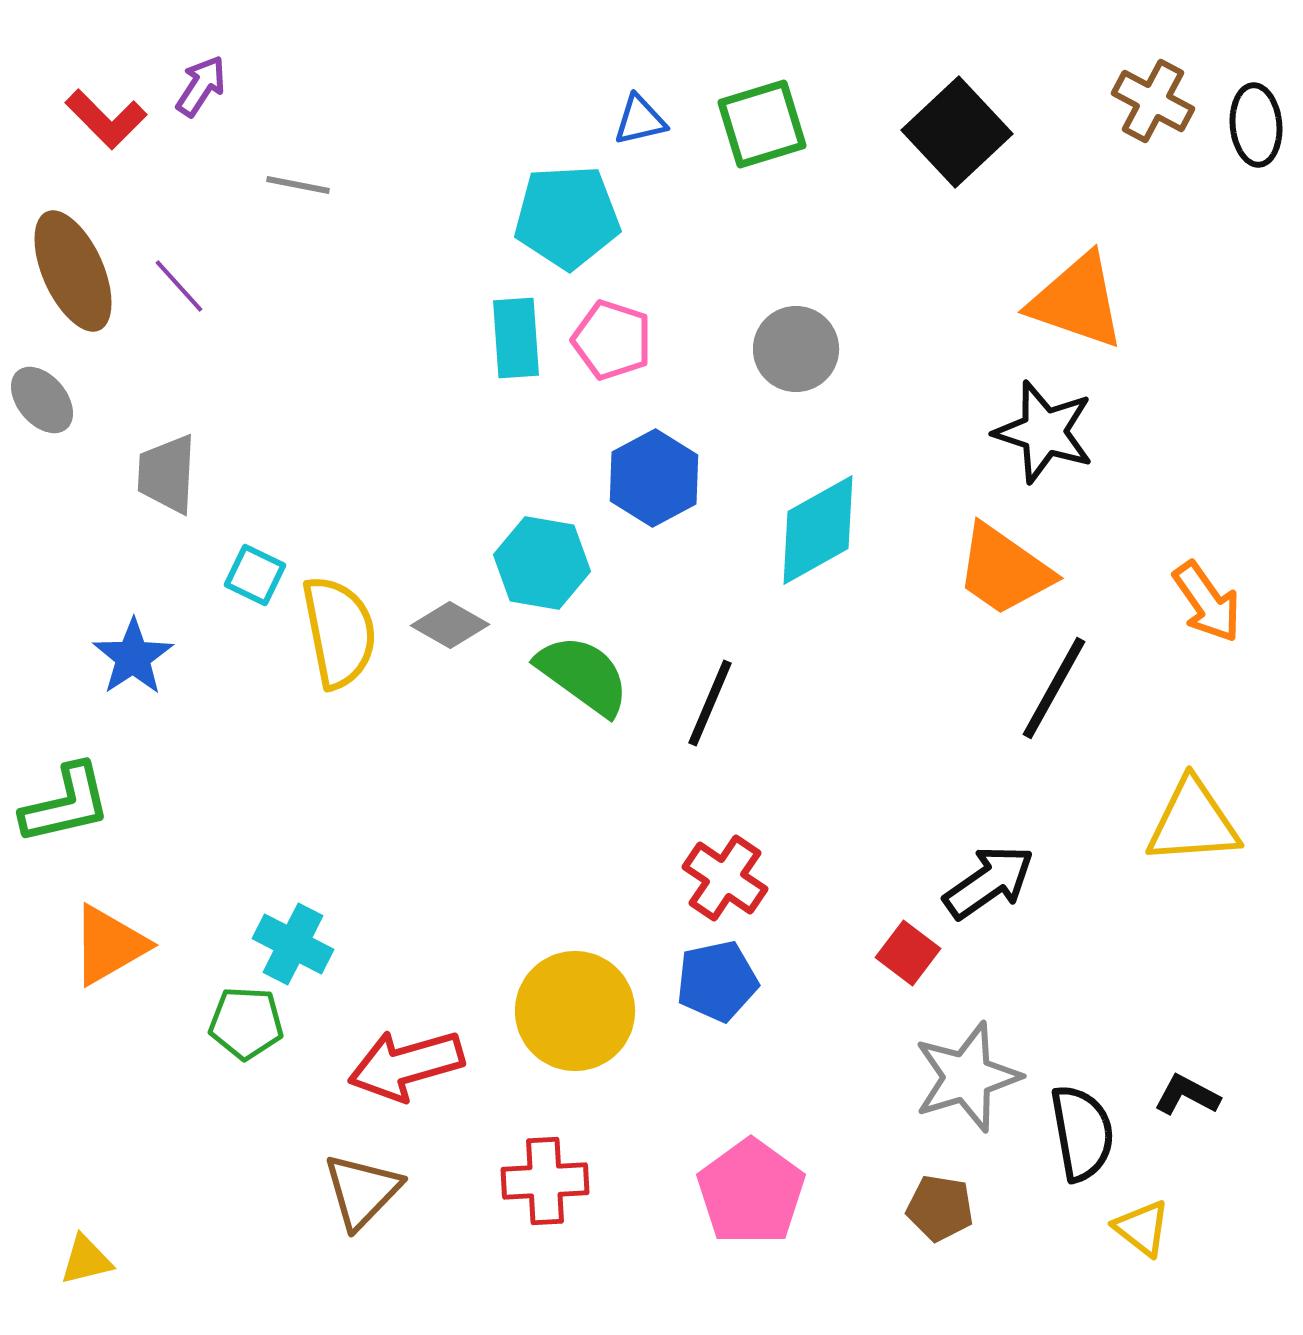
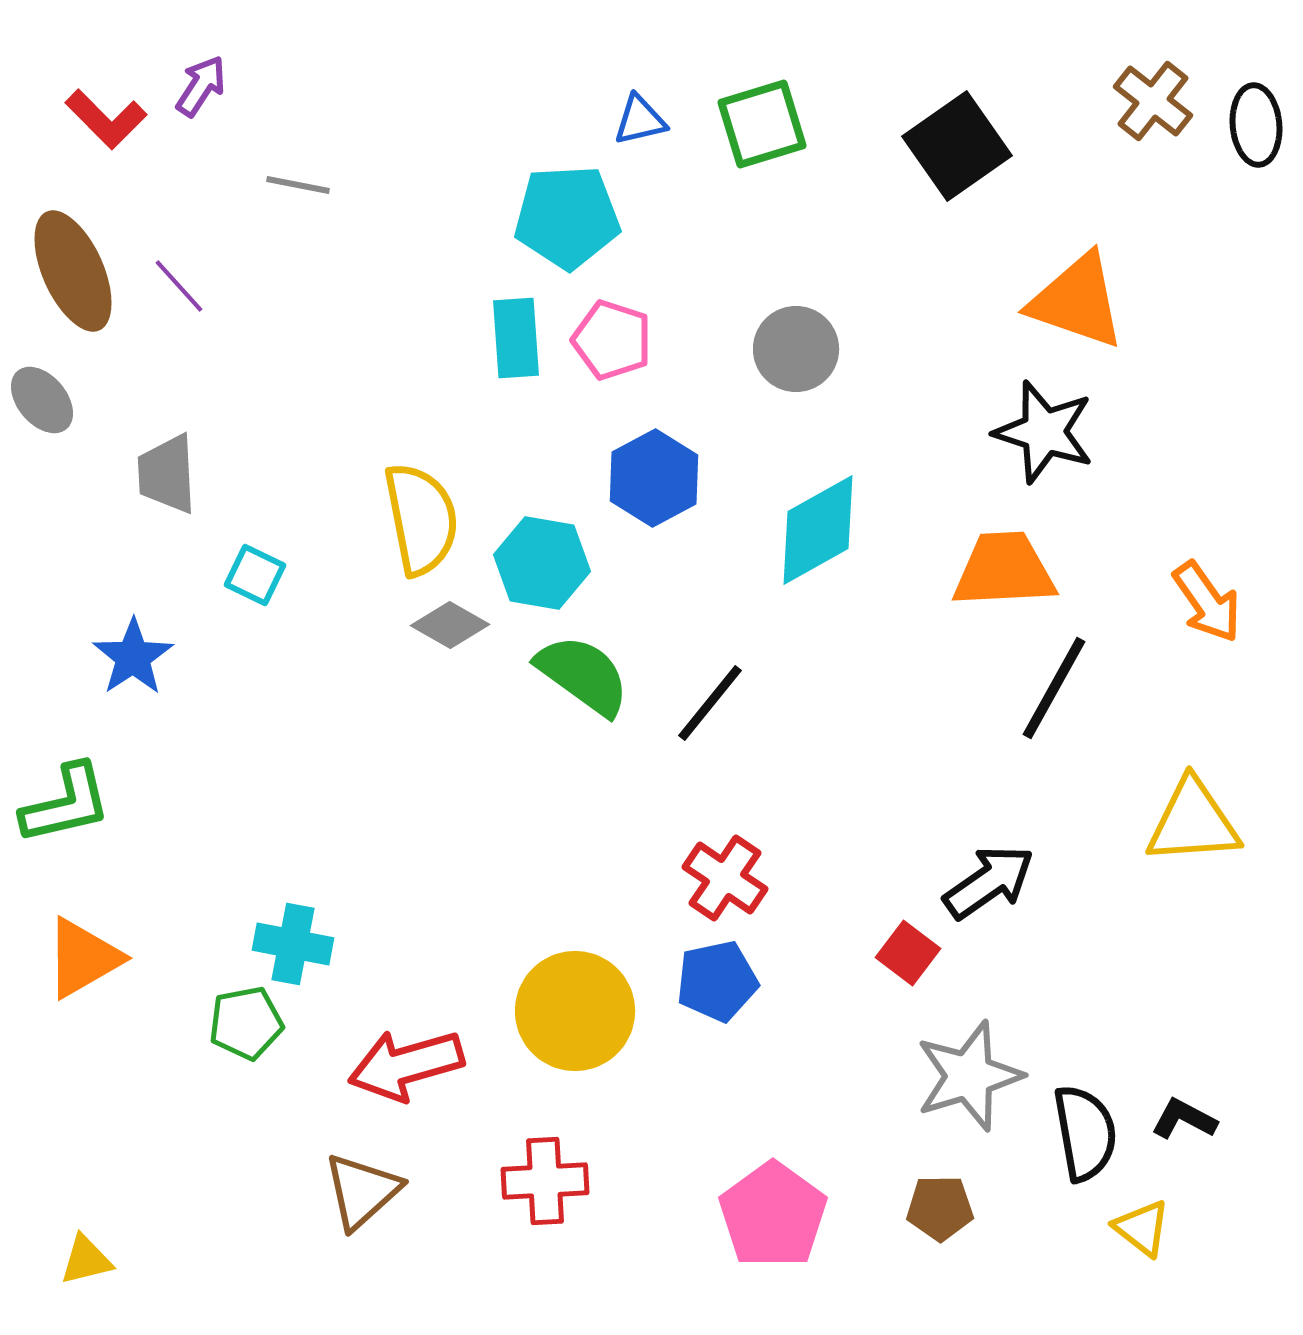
brown cross at (1153, 101): rotated 10 degrees clockwise
black square at (957, 132): moved 14 px down; rotated 8 degrees clockwise
gray trapezoid at (167, 474): rotated 6 degrees counterclockwise
orange trapezoid at (1004, 570): rotated 142 degrees clockwise
yellow semicircle at (339, 632): moved 82 px right, 113 px up
black line at (710, 703): rotated 16 degrees clockwise
cyan cross at (293, 944): rotated 16 degrees counterclockwise
orange triangle at (109, 945): moved 26 px left, 13 px down
green pentagon at (246, 1023): rotated 14 degrees counterclockwise
gray star at (967, 1077): moved 2 px right, 1 px up
black L-shape at (1187, 1095): moved 3 px left, 24 px down
black semicircle at (1082, 1133): moved 3 px right
brown triangle at (362, 1191): rotated 4 degrees clockwise
pink pentagon at (751, 1192): moved 22 px right, 23 px down
brown pentagon at (940, 1208): rotated 10 degrees counterclockwise
